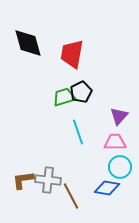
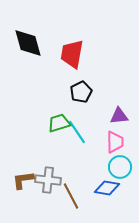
green trapezoid: moved 5 px left, 26 px down
purple triangle: rotated 42 degrees clockwise
cyan line: moved 1 px left; rotated 15 degrees counterclockwise
pink trapezoid: rotated 90 degrees clockwise
